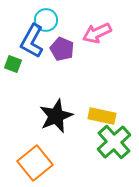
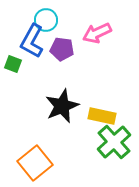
purple pentagon: rotated 15 degrees counterclockwise
black star: moved 6 px right, 10 px up
